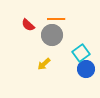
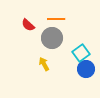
gray circle: moved 3 px down
yellow arrow: rotated 104 degrees clockwise
